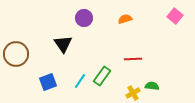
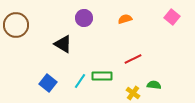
pink square: moved 3 px left, 1 px down
black triangle: rotated 24 degrees counterclockwise
brown circle: moved 29 px up
red line: rotated 24 degrees counterclockwise
green rectangle: rotated 54 degrees clockwise
blue square: moved 1 px down; rotated 30 degrees counterclockwise
green semicircle: moved 2 px right, 1 px up
yellow cross: rotated 24 degrees counterclockwise
